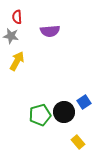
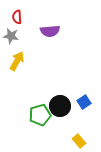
black circle: moved 4 px left, 6 px up
yellow rectangle: moved 1 px right, 1 px up
